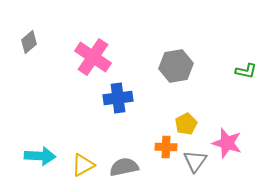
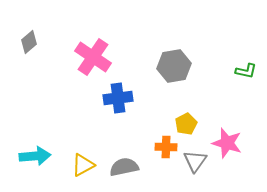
gray hexagon: moved 2 px left
cyan arrow: moved 5 px left; rotated 8 degrees counterclockwise
